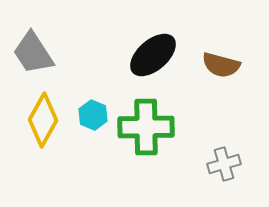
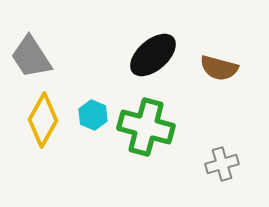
gray trapezoid: moved 2 px left, 4 px down
brown semicircle: moved 2 px left, 3 px down
green cross: rotated 16 degrees clockwise
gray cross: moved 2 px left
